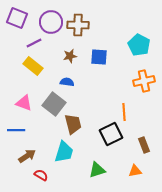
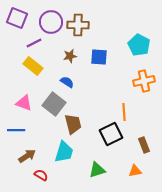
blue semicircle: rotated 24 degrees clockwise
